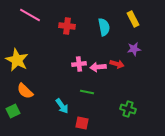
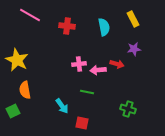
pink arrow: moved 3 px down
orange semicircle: moved 1 px up; rotated 36 degrees clockwise
